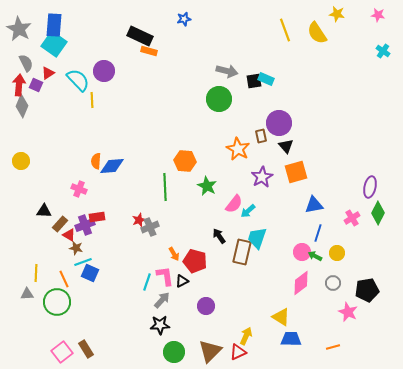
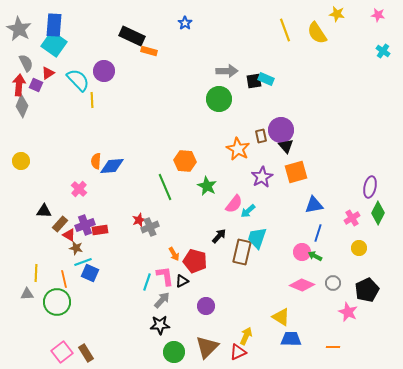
blue star at (184, 19): moved 1 px right, 4 px down; rotated 24 degrees counterclockwise
black rectangle at (140, 36): moved 8 px left
gray arrow at (227, 71): rotated 15 degrees counterclockwise
purple circle at (279, 123): moved 2 px right, 7 px down
green line at (165, 187): rotated 20 degrees counterclockwise
pink cross at (79, 189): rotated 21 degrees clockwise
red rectangle at (97, 217): moved 3 px right, 13 px down
black arrow at (219, 236): rotated 77 degrees clockwise
yellow circle at (337, 253): moved 22 px right, 5 px up
orange line at (64, 279): rotated 12 degrees clockwise
pink diamond at (301, 283): moved 1 px right, 2 px down; rotated 60 degrees clockwise
black pentagon at (367, 290): rotated 15 degrees counterclockwise
orange line at (333, 347): rotated 16 degrees clockwise
brown rectangle at (86, 349): moved 4 px down
brown triangle at (210, 351): moved 3 px left, 4 px up
